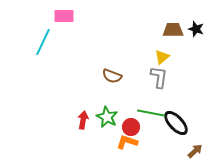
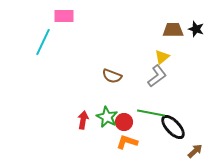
gray L-shape: moved 2 px left, 1 px up; rotated 45 degrees clockwise
black ellipse: moved 3 px left, 4 px down
red circle: moved 7 px left, 5 px up
